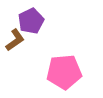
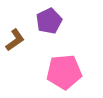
purple pentagon: moved 18 px right
